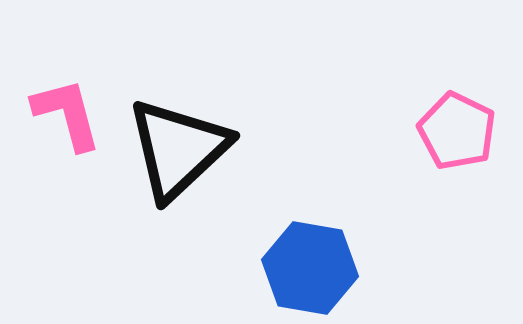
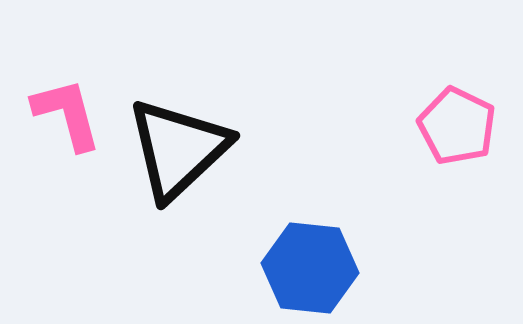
pink pentagon: moved 5 px up
blue hexagon: rotated 4 degrees counterclockwise
